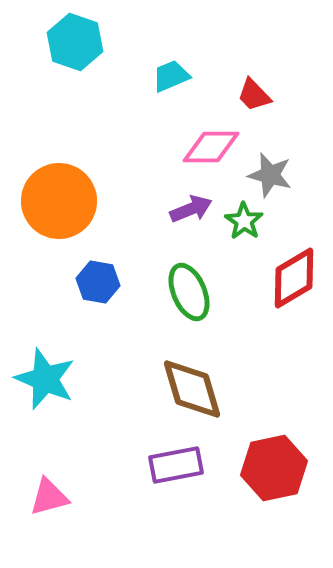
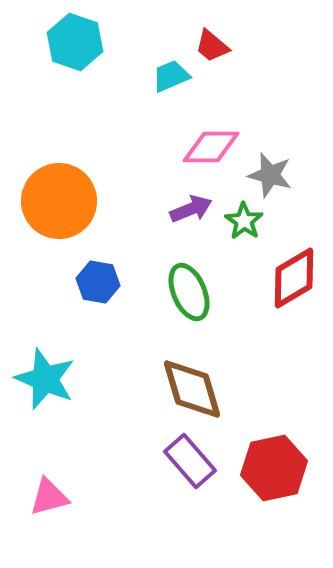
red trapezoid: moved 42 px left, 49 px up; rotated 6 degrees counterclockwise
purple rectangle: moved 14 px right, 4 px up; rotated 60 degrees clockwise
